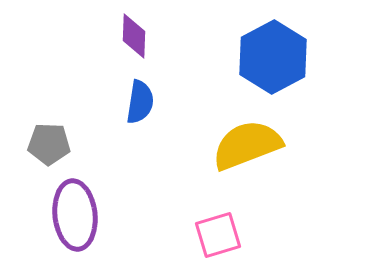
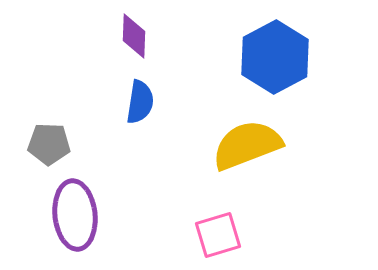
blue hexagon: moved 2 px right
